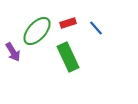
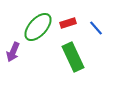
green ellipse: moved 1 px right, 4 px up
purple arrow: rotated 54 degrees clockwise
green rectangle: moved 5 px right
